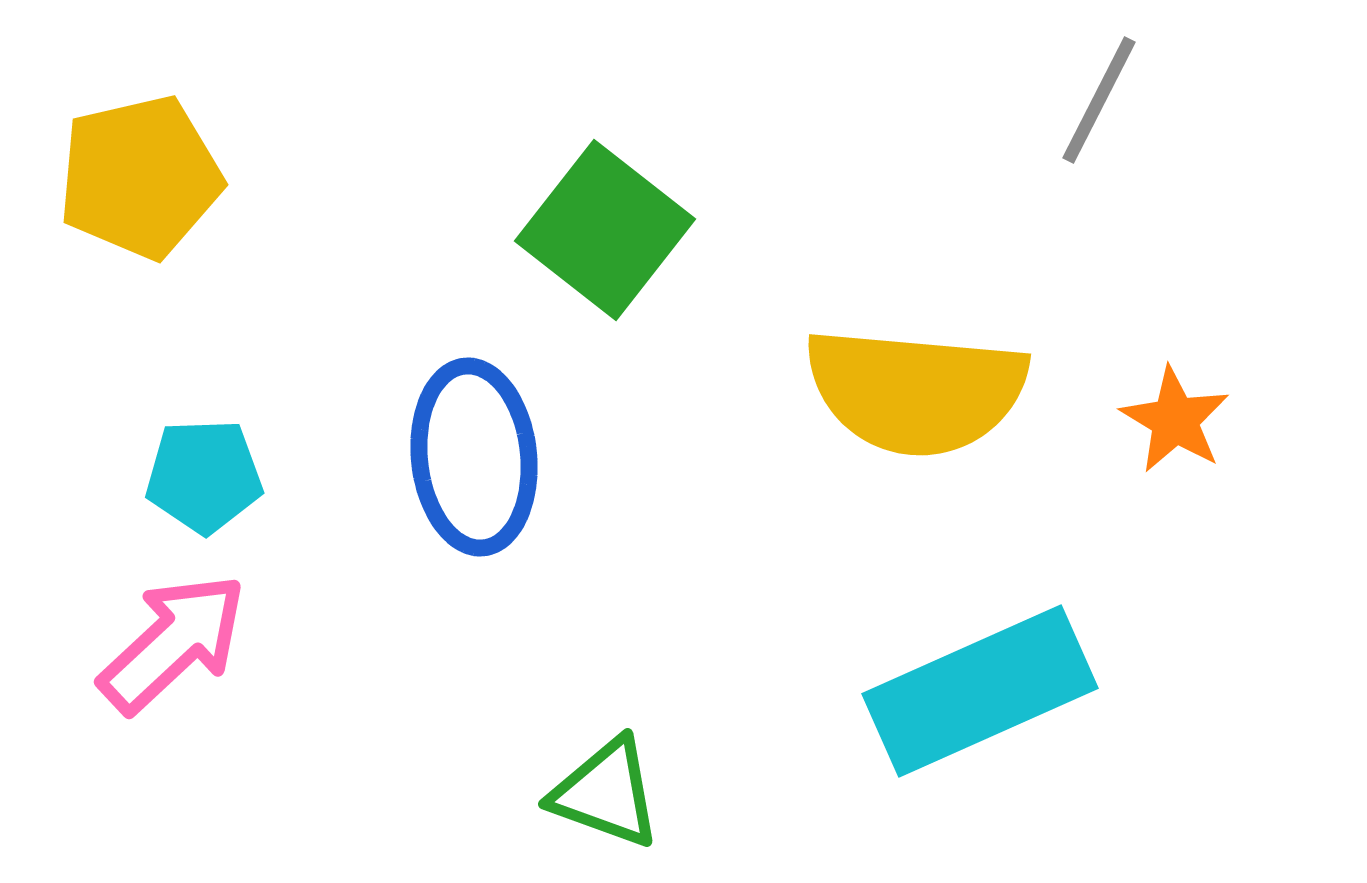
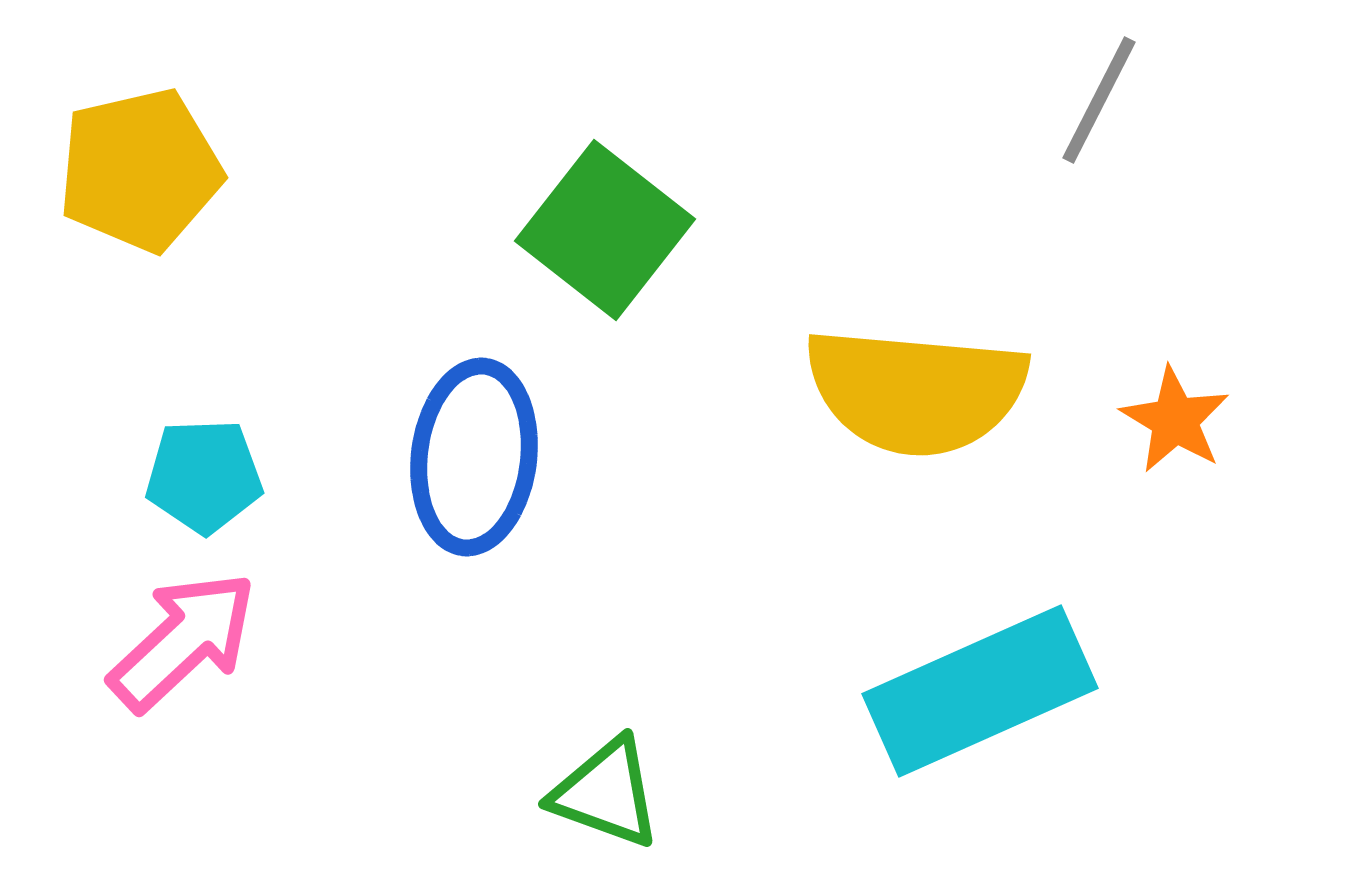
yellow pentagon: moved 7 px up
blue ellipse: rotated 13 degrees clockwise
pink arrow: moved 10 px right, 2 px up
